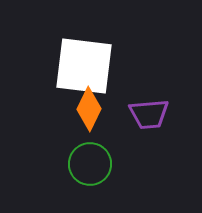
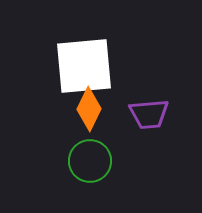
white square: rotated 12 degrees counterclockwise
green circle: moved 3 px up
